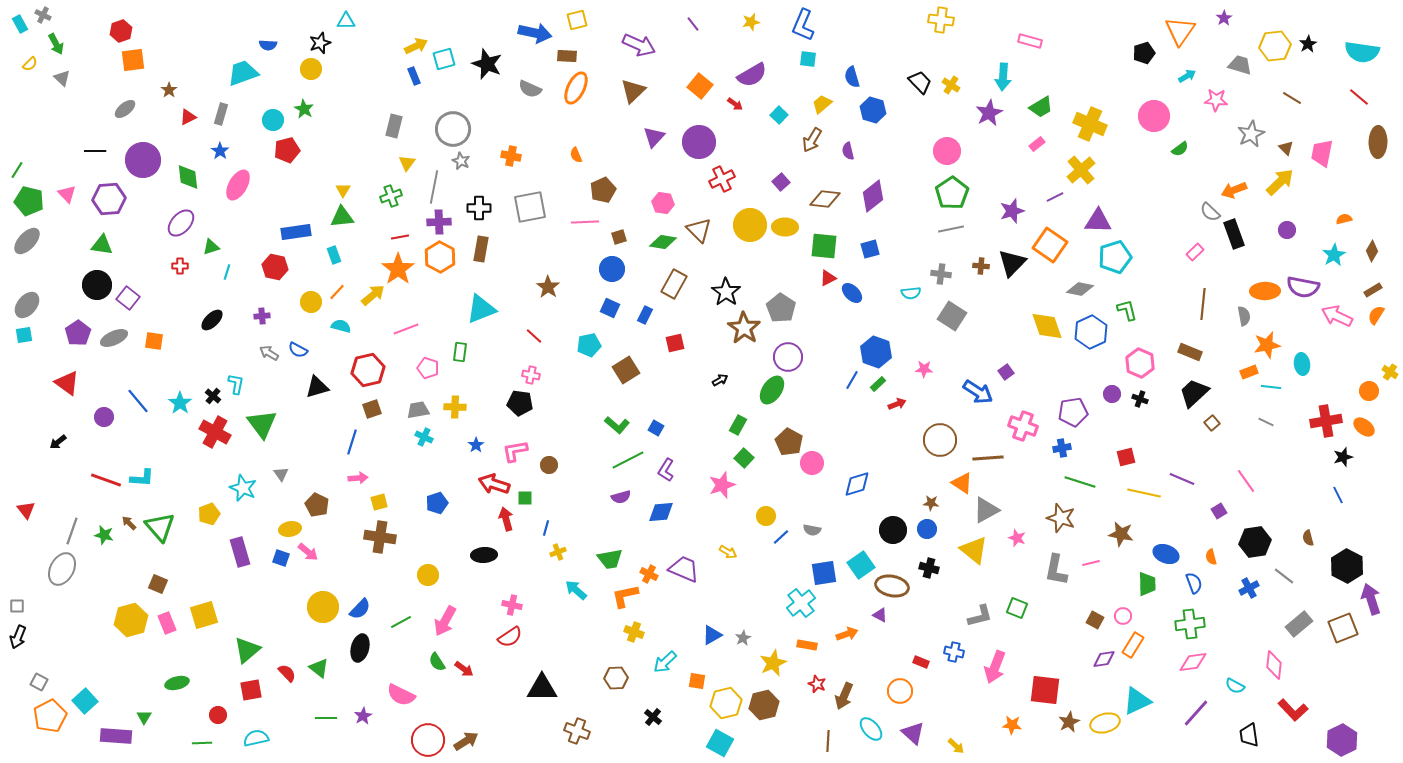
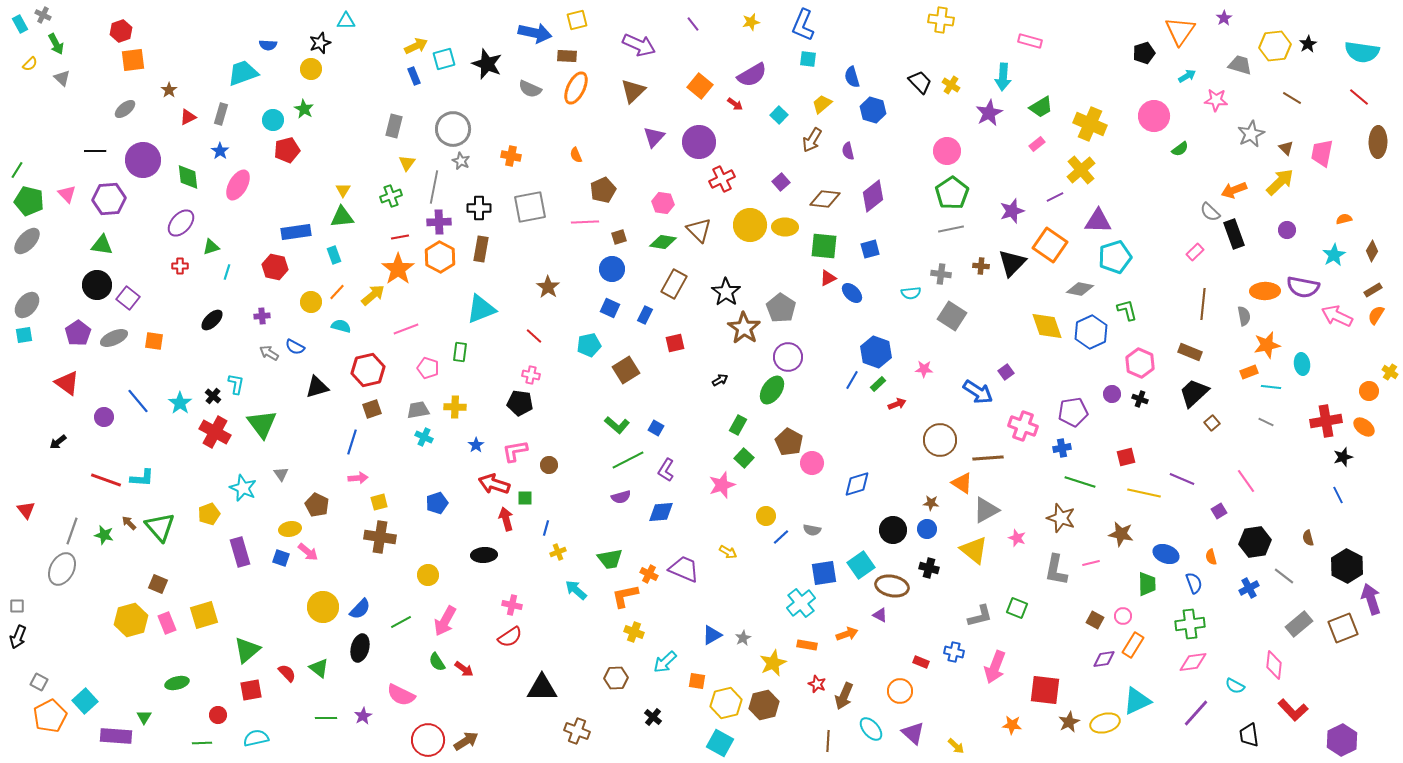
blue semicircle at (298, 350): moved 3 px left, 3 px up
